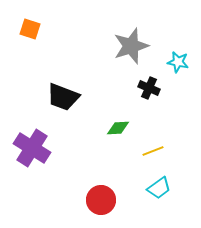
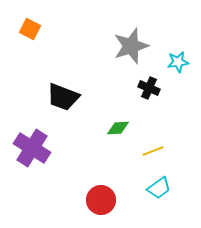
orange square: rotated 10 degrees clockwise
cyan star: rotated 20 degrees counterclockwise
